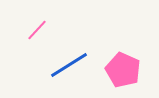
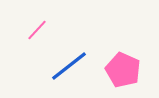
blue line: moved 1 px down; rotated 6 degrees counterclockwise
